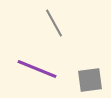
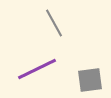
purple line: rotated 48 degrees counterclockwise
